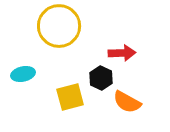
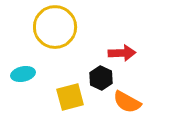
yellow circle: moved 4 px left, 1 px down
